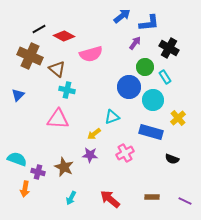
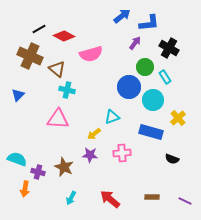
pink cross: moved 3 px left; rotated 24 degrees clockwise
